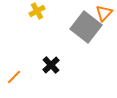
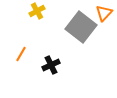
gray square: moved 5 px left
black cross: rotated 18 degrees clockwise
orange line: moved 7 px right, 23 px up; rotated 14 degrees counterclockwise
